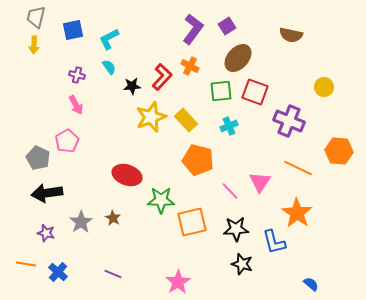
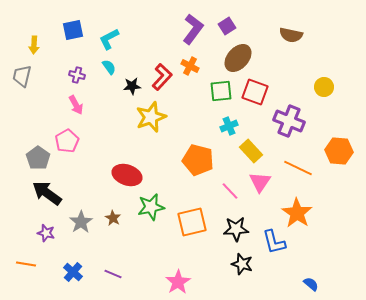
gray trapezoid at (36, 17): moved 14 px left, 59 px down
yellow rectangle at (186, 120): moved 65 px right, 31 px down
gray pentagon at (38, 158): rotated 10 degrees clockwise
black arrow at (47, 193): rotated 44 degrees clockwise
green star at (161, 200): moved 10 px left, 7 px down; rotated 12 degrees counterclockwise
blue cross at (58, 272): moved 15 px right
